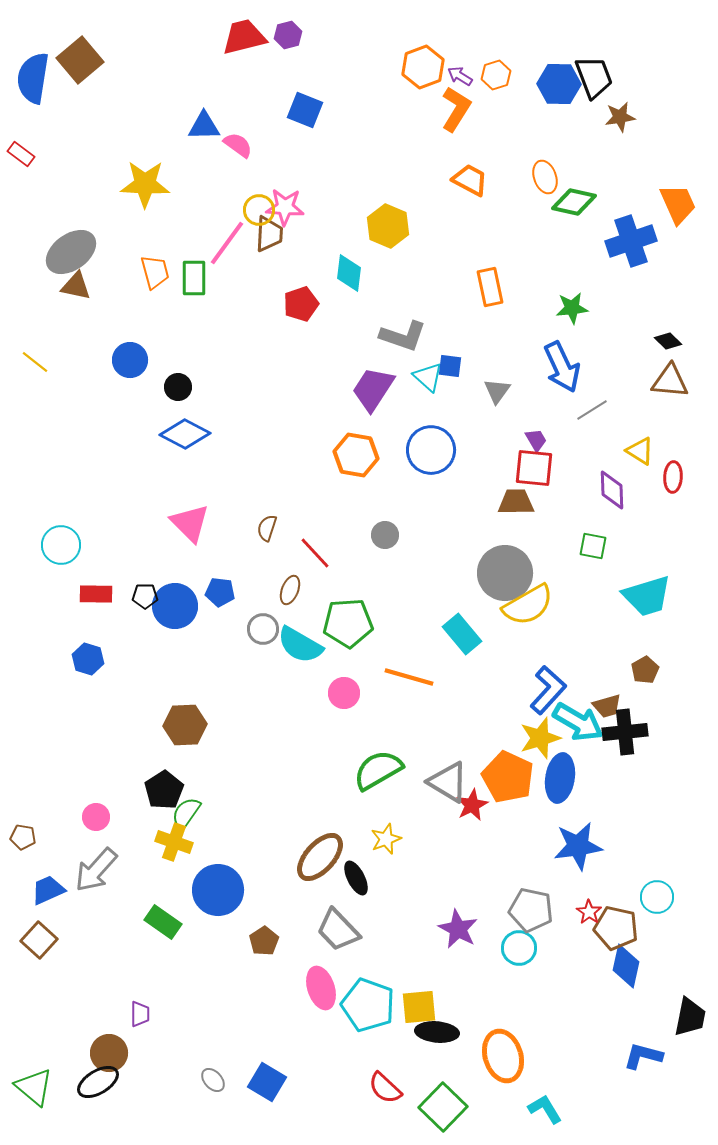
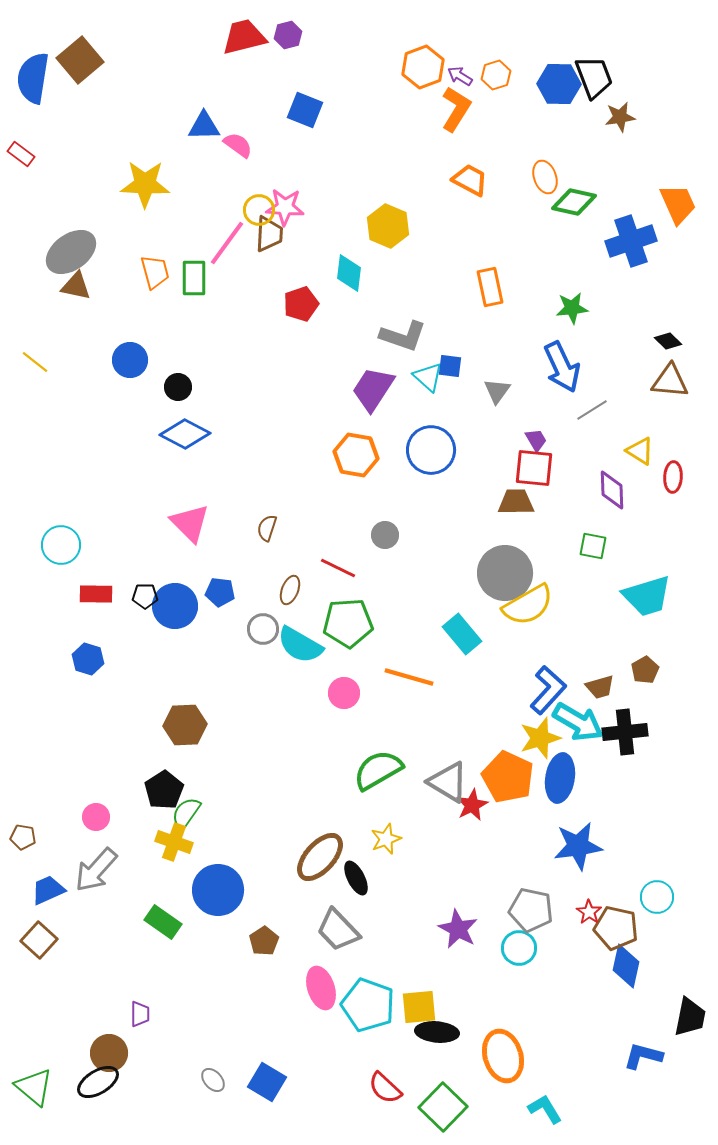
red line at (315, 553): moved 23 px right, 15 px down; rotated 21 degrees counterclockwise
brown trapezoid at (607, 706): moved 7 px left, 19 px up
